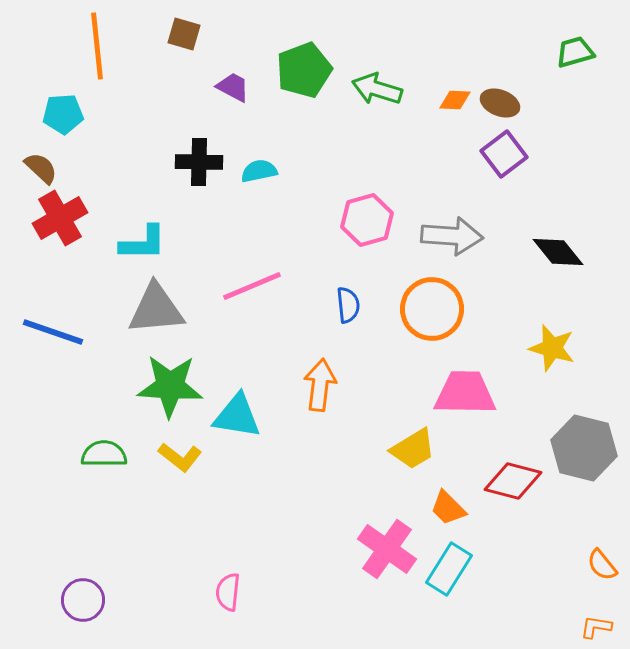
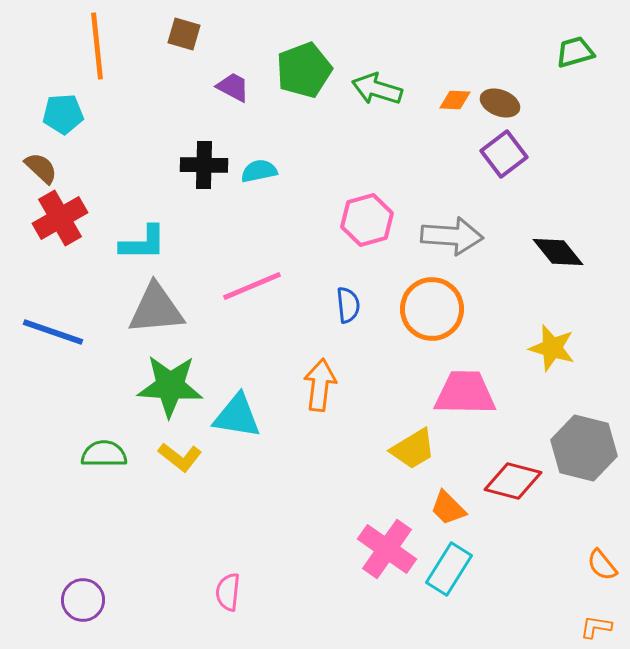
black cross: moved 5 px right, 3 px down
